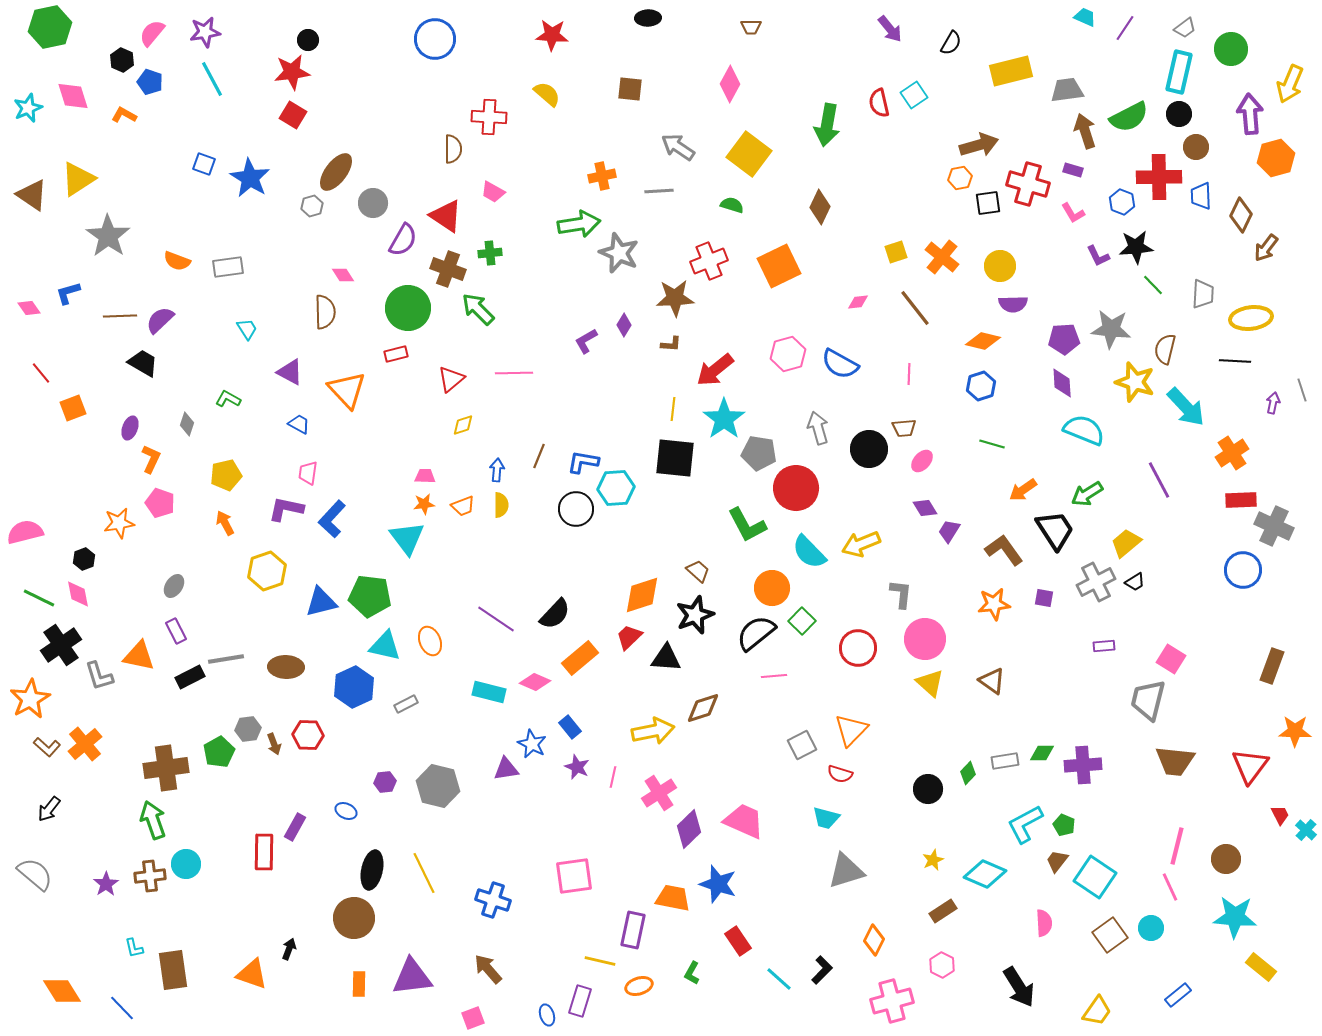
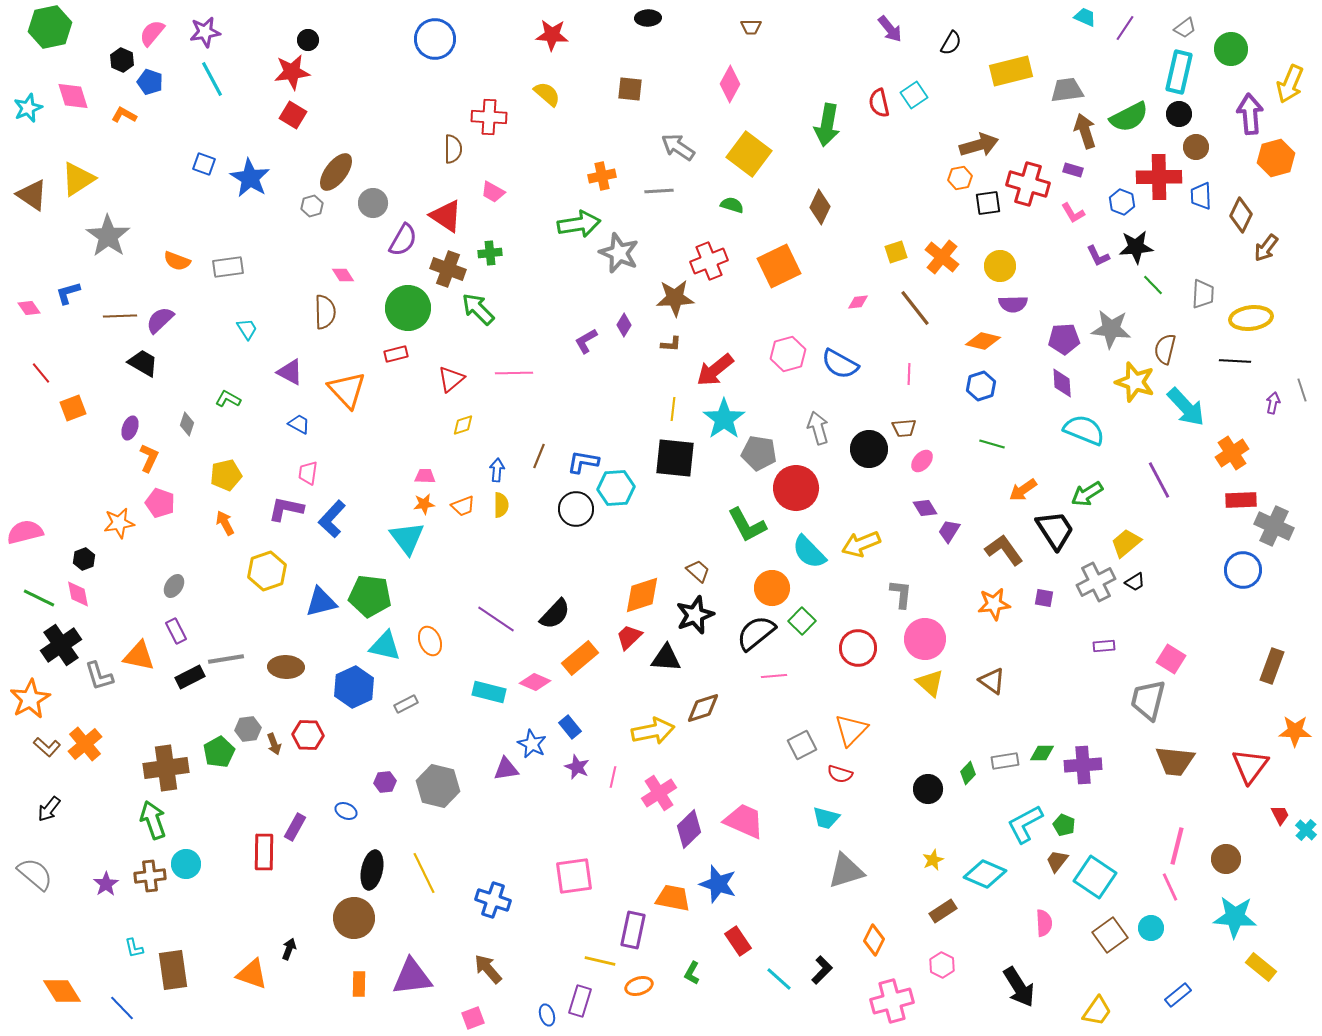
orange L-shape at (151, 459): moved 2 px left, 1 px up
